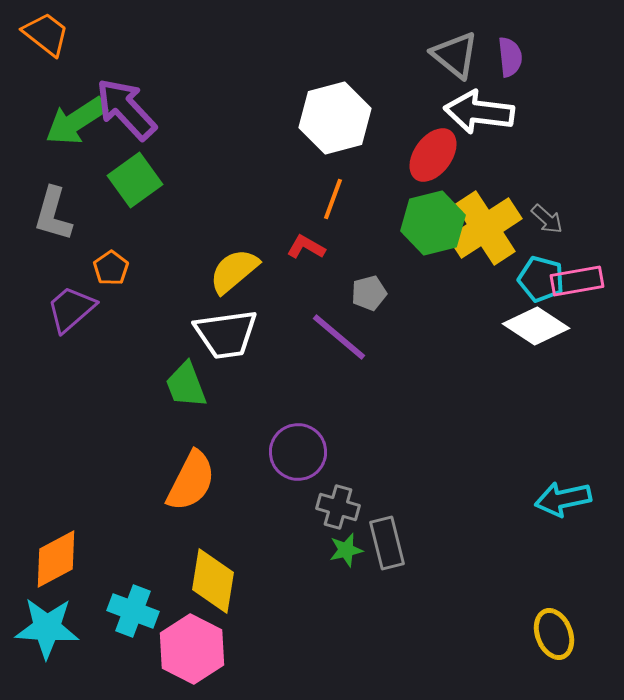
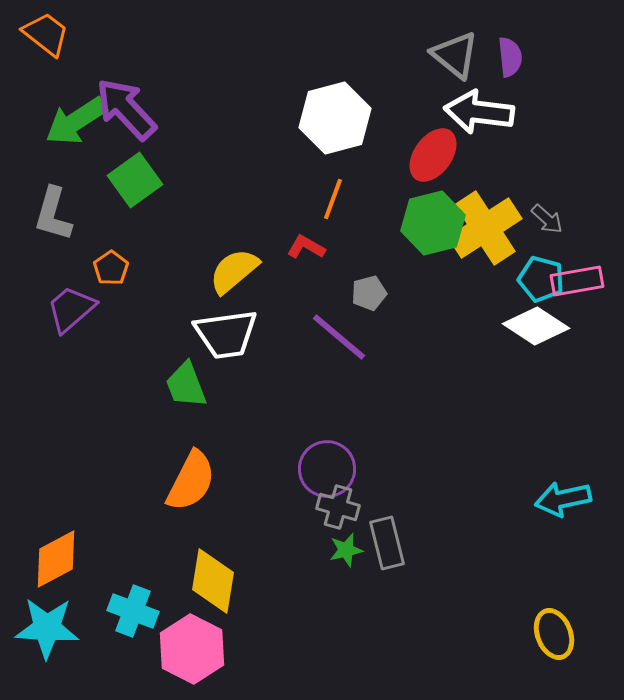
purple circle: moved 29 px right, 17 px down
